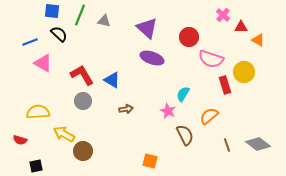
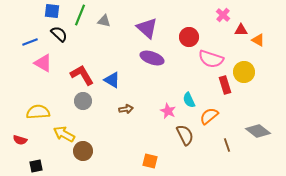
red triangle: moved 3 px down
cyan semicircle: moved 6 px right, 6 px down; rotated 56 degrees counterclockwise
gray diamond: moved 13 px up
